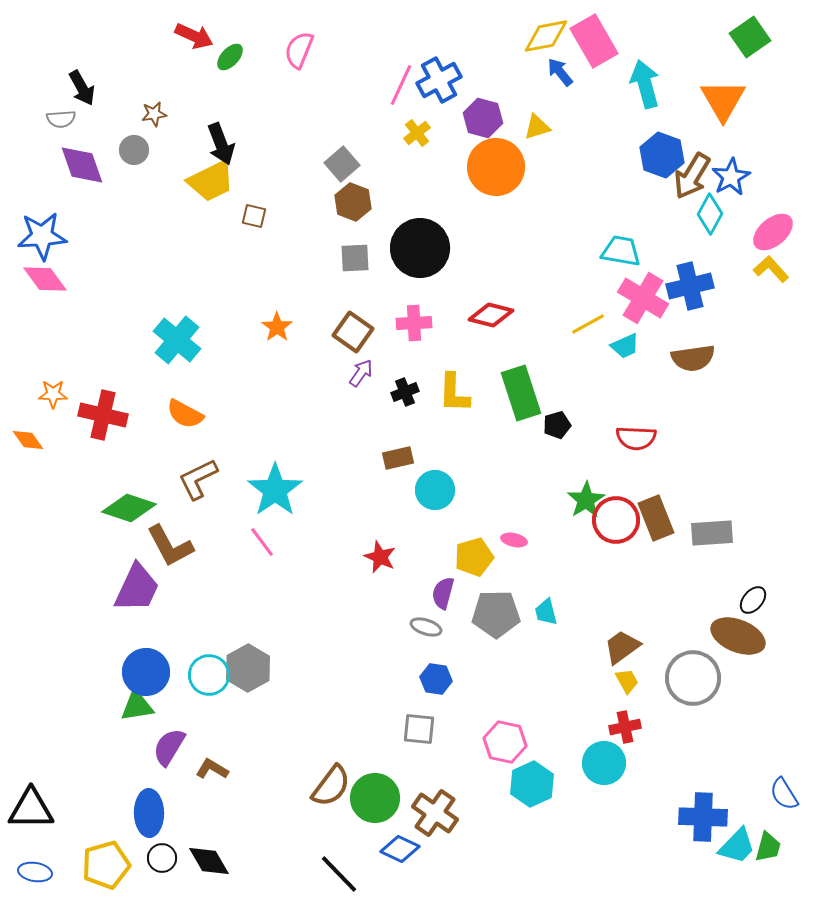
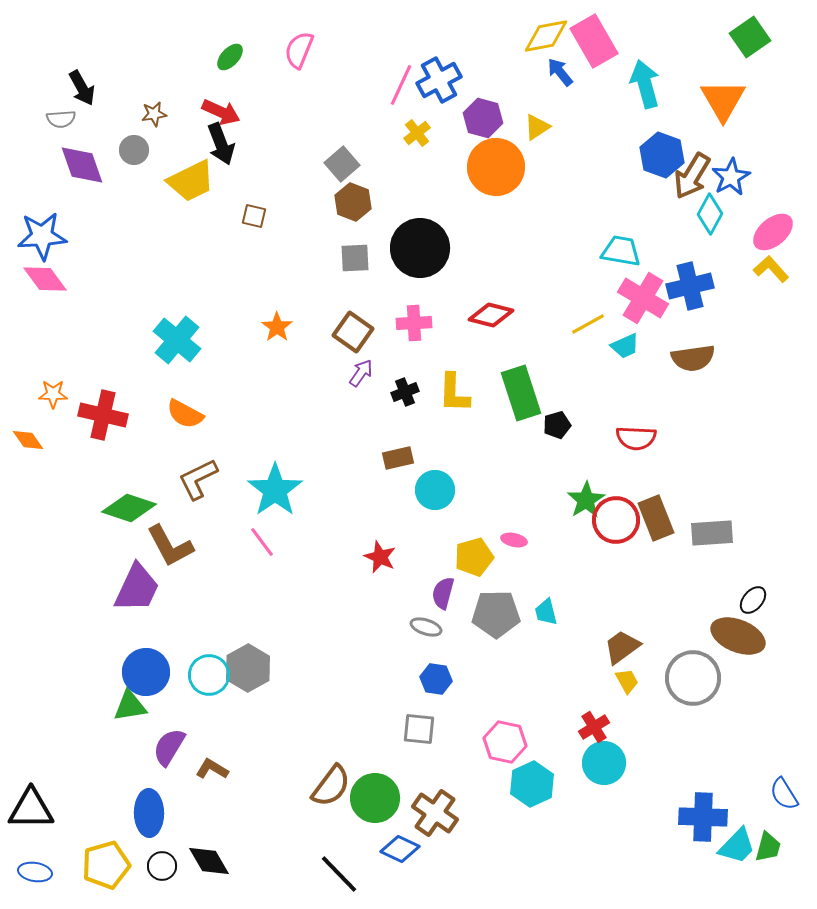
red arrow at (194, 36): moved 27 px right, 76 px down
yellow triangle at (537, 127): rotated 16 degrees counterclockwise
yellow trapezoid at (211, 181): moved 20 px left
green triangle at (137, 706): moved 7 px left
red cross at (625, 727): moved 31 px left; rotated 20 degrees counterclockwise
black circle at (162, 858): moved 8 px down
